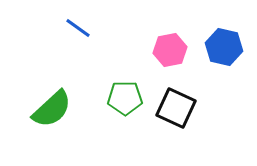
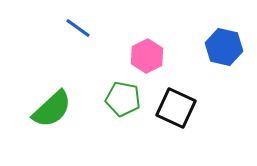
pink hexagon: moved 23 px left, 6 px down; rotated 16 degrees counterclockwise
green pentagon: moved 2 px left, 1 px down; rotated 12 degrees clockwise
